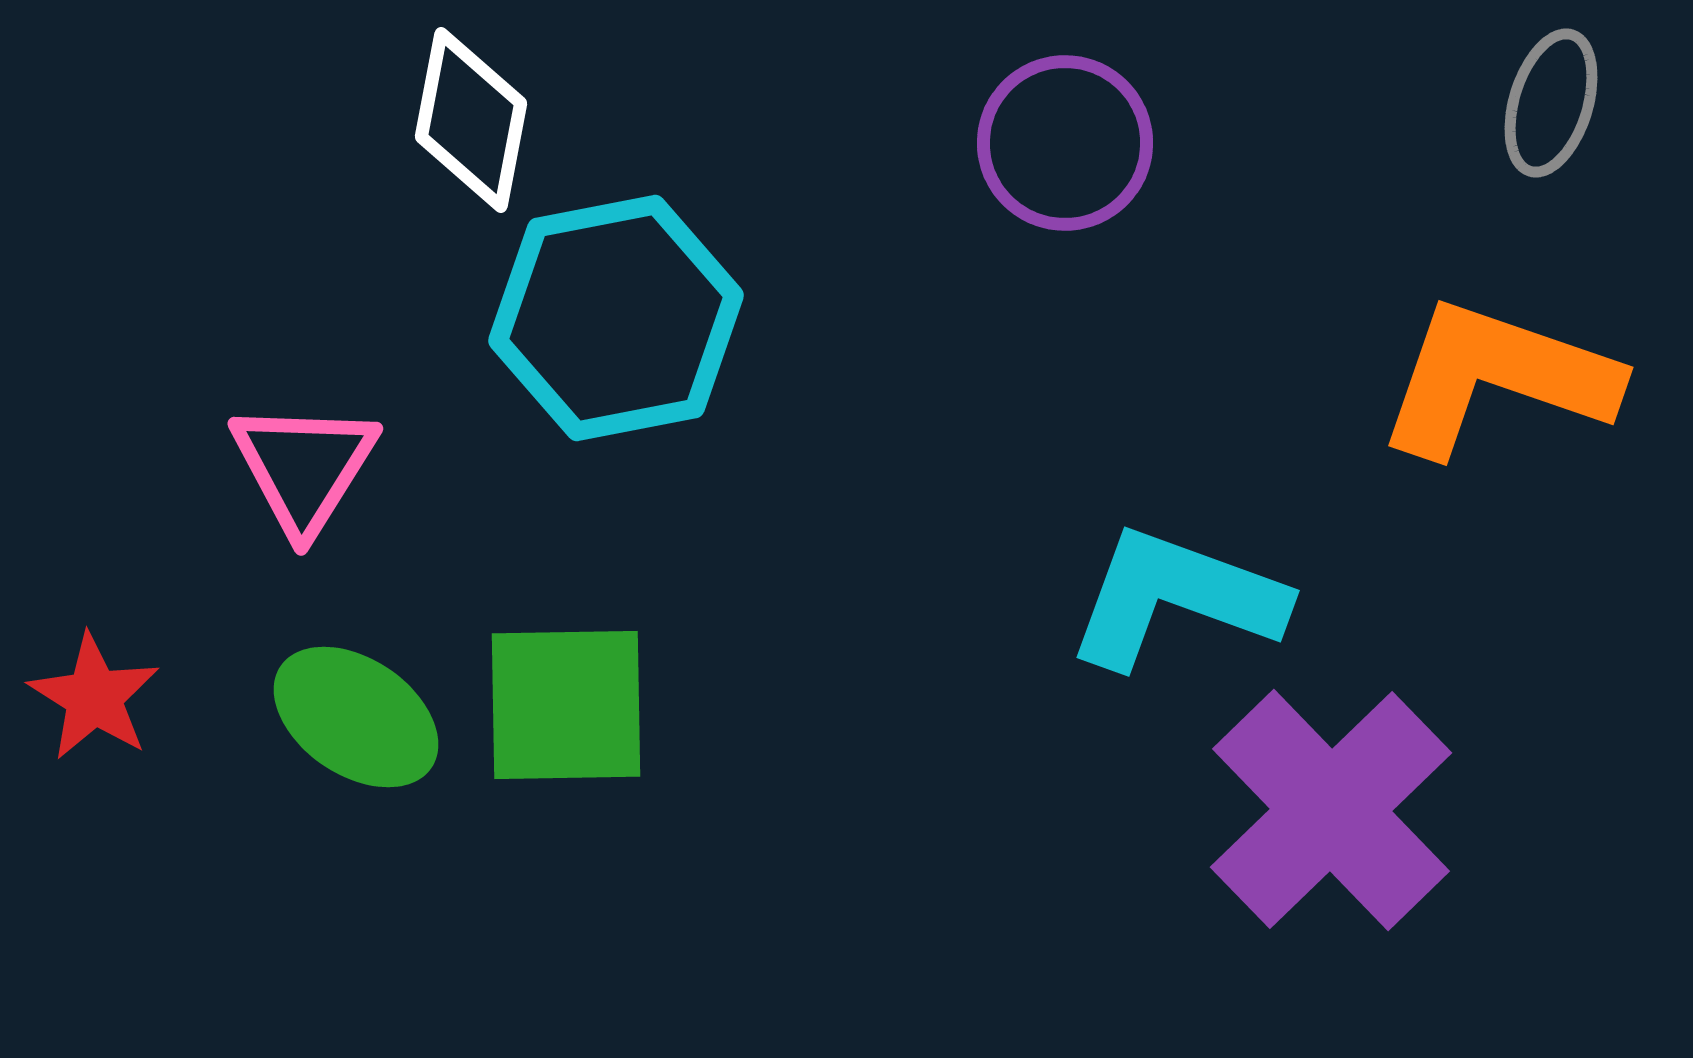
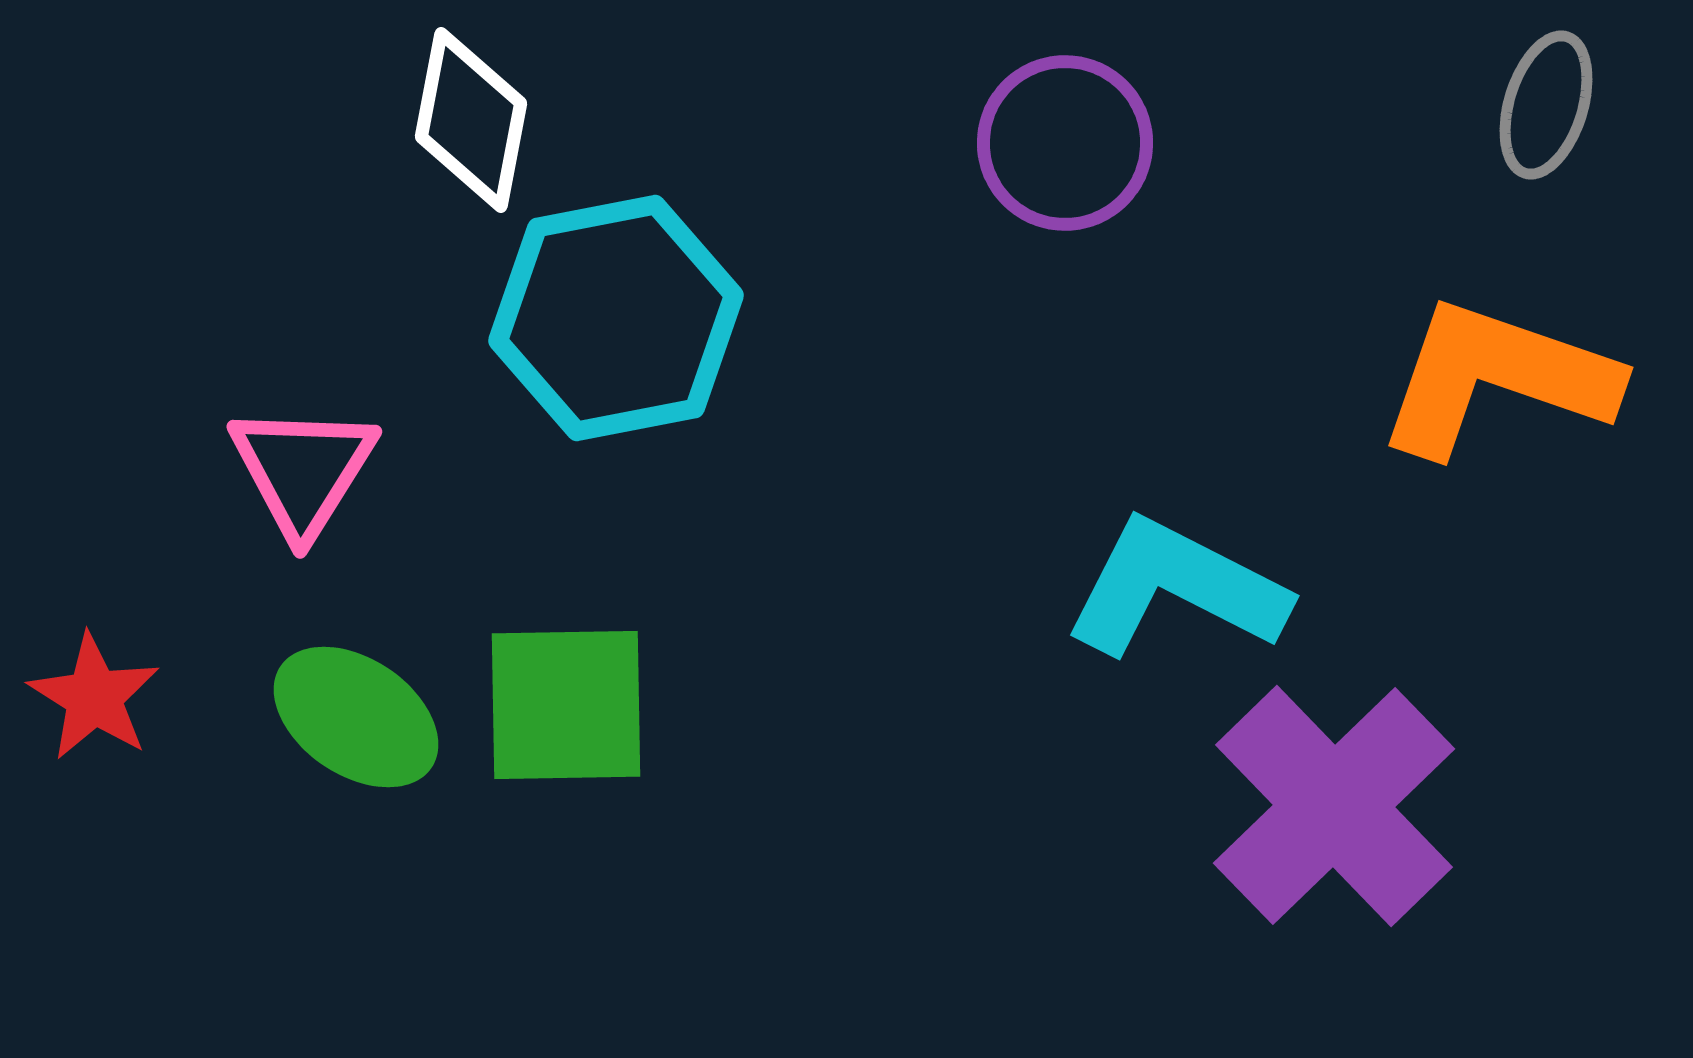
gray ellipse: moved 5 px left, 2 px down
pink triangle: moved 1 px left, 3 px down
cyan L-shape: moved 10 px up; rotated 7 degrees clockwise
purple cross: moved 3 px right, 4 px up
